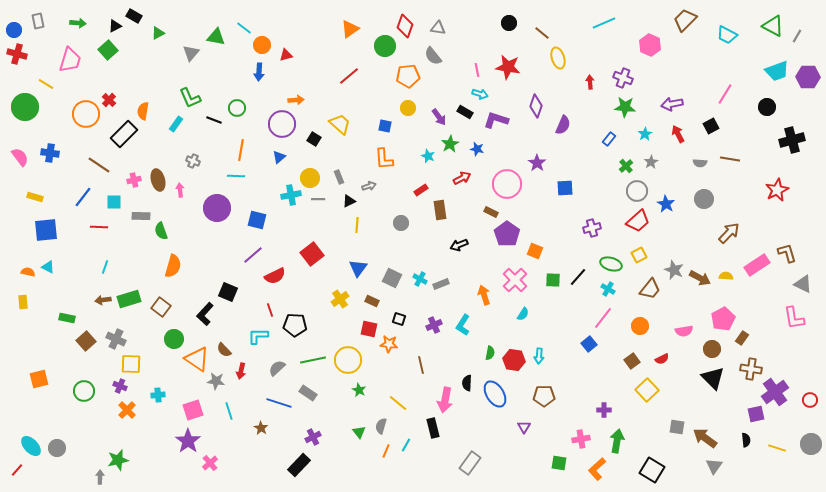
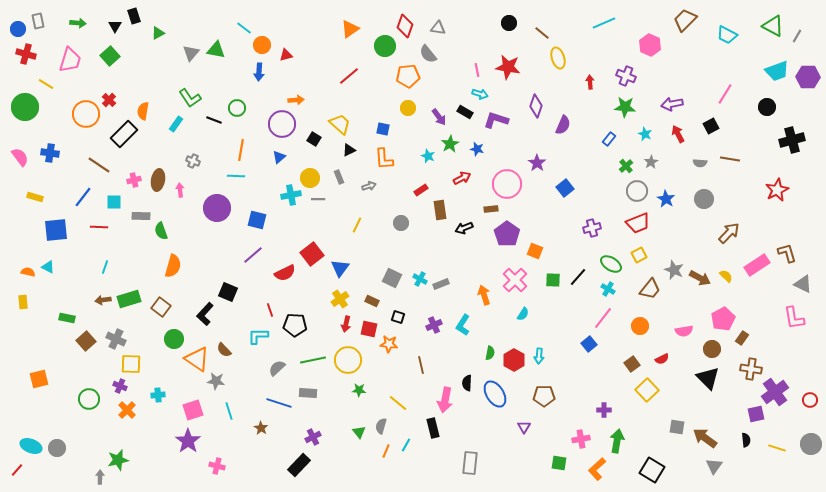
black rectangle at (134, 16): rotated 42 degrees clockwise
black triangle at (115, 26): rotated 32 degrees counterclockwise
blue circle at (14, 30): moved 4 px right, 1 px up
green triangle at (216, 37): moved 13 px down
green square at (108, 50): moved 2 px right, 6 px down
red cross at (17, 54): moved 9 px right
gray semicircle at (433, 56): moved 5 px left, 2 px up
purple cross at (623, 78): moved 3 px right, 2 px up
green L-shape at (190, 98): rotated 10 degrees counterclockwise
blue square at (385, 126): moved 2 px left, 3 px down
cyan star at (645, 134): rotated 16 degrees counterclockwise
brown ellipse at (158, 180): rotated 25 degrees clockwise
blue square at (565, 188): rotated 36 degrees counterclockwise
black triangle at (349, 201): moved 51 px up
blue star at (666, 204): moved 5 px up
brown rectangle at (491, 212): moved 3 px up; rotated 32 degrees counterclockwise
red trapezoid at (638, 221): moved 2 px down; rotated 20 degrees clockwise
yellow line at (357, 225): rotated 21 degrees clockwise
blue square at (46, 230): moved 10 px right
black arrow at (459, 245): moved 5 px right, 17 px up
green ellipse at (611, 264): rotated 15 degrees clockwise
blue triangle at (358, 268): moved 18 px left
red semicircle at (275, 276): moved 10 px right, 3 px up
yellow semicircle at (726, 276): rotated 40 degrees clockwise
black square at (399, 319): moved 1 px left, 2 px up
red hexagon at (514, 360): rotated 20 degrees clockwise
brown square at (632, 361): moved 3 px down
red arrow at (241, 371): moved 105 px right, 47 px up
black triangle at (713, 378): moved 5 px left
green star at (359, 390): rotated 24 degrees counterclockwise
green circle at (84, 391): moved 5 px right, 8 px down
gray rectangle at (308, 393): rotated 30 degrees counterclockwise
cyan ellipse at (31, 446): rotated 25 degrees counterclockwise
pink cross at (210, 463): moved 7 px right, 3 px down; rotated 35 degrees counterclockwise
gray rectangle at (470, 463): rotated 30 degrees counterclockwise
